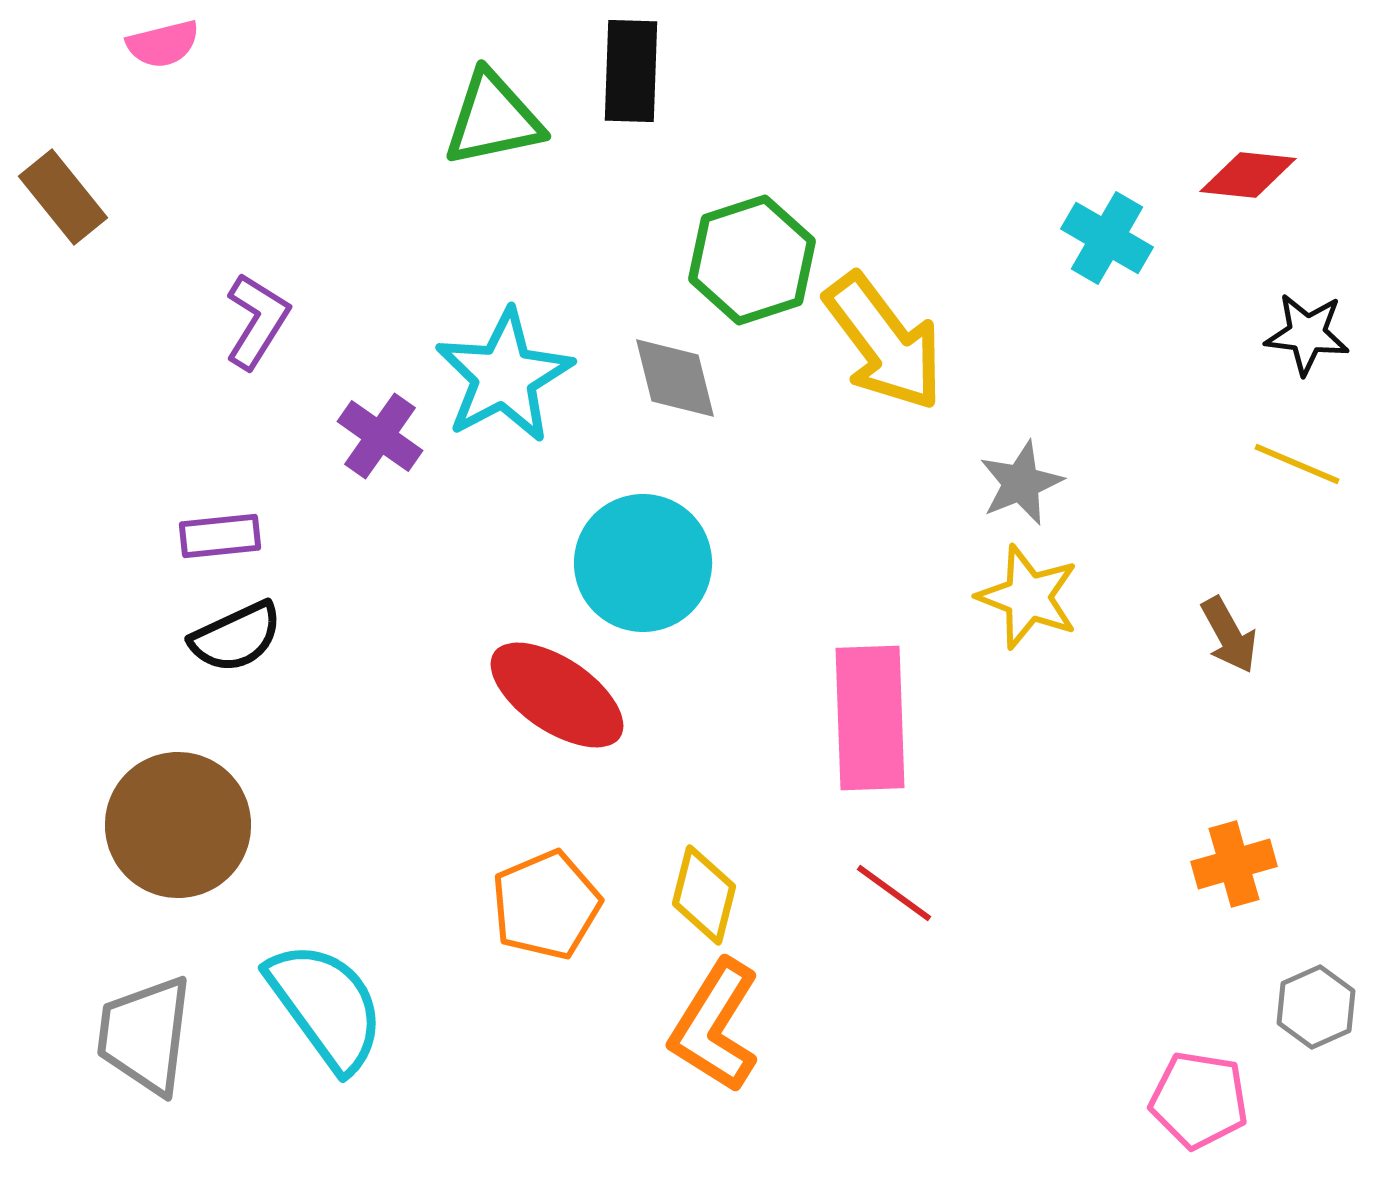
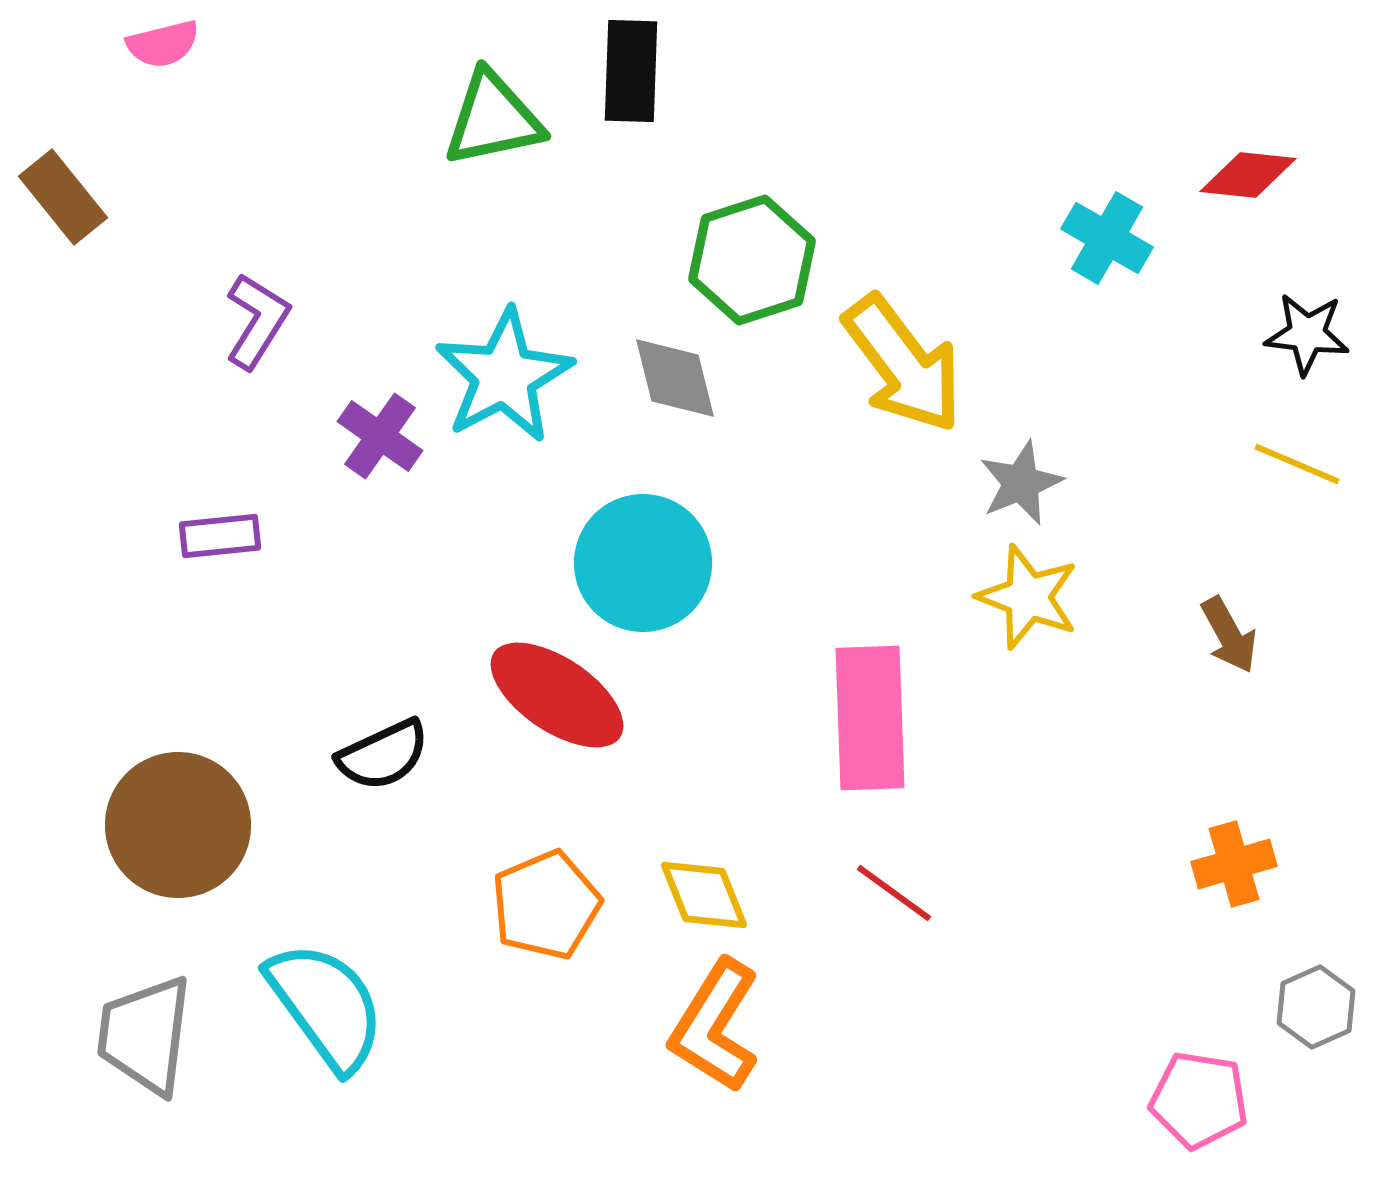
yellow arrow: moved 19 px right, 22 px down
black semicircle: moved 147 px right, 118 px down
yellow diamond: rotated 36 degrees counterclockwise
